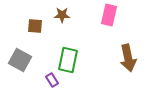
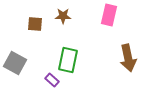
brown star: moved 1 px right, 1 px down
brown square: moved 2 px up
gray square: moved 5 px left, 3 px down
purple rectangle: rotated 16 degrees counterclockwise
